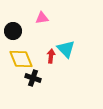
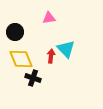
pink triangle: moved 7 px right
black circle: moved 2 px right, 1 px down
